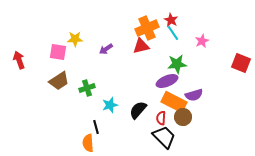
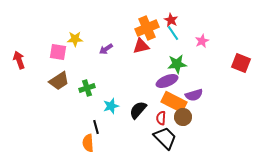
cyan star: moved 1 px right, 1 px down
black trapezoid: moved 1 px right, 1 px down
